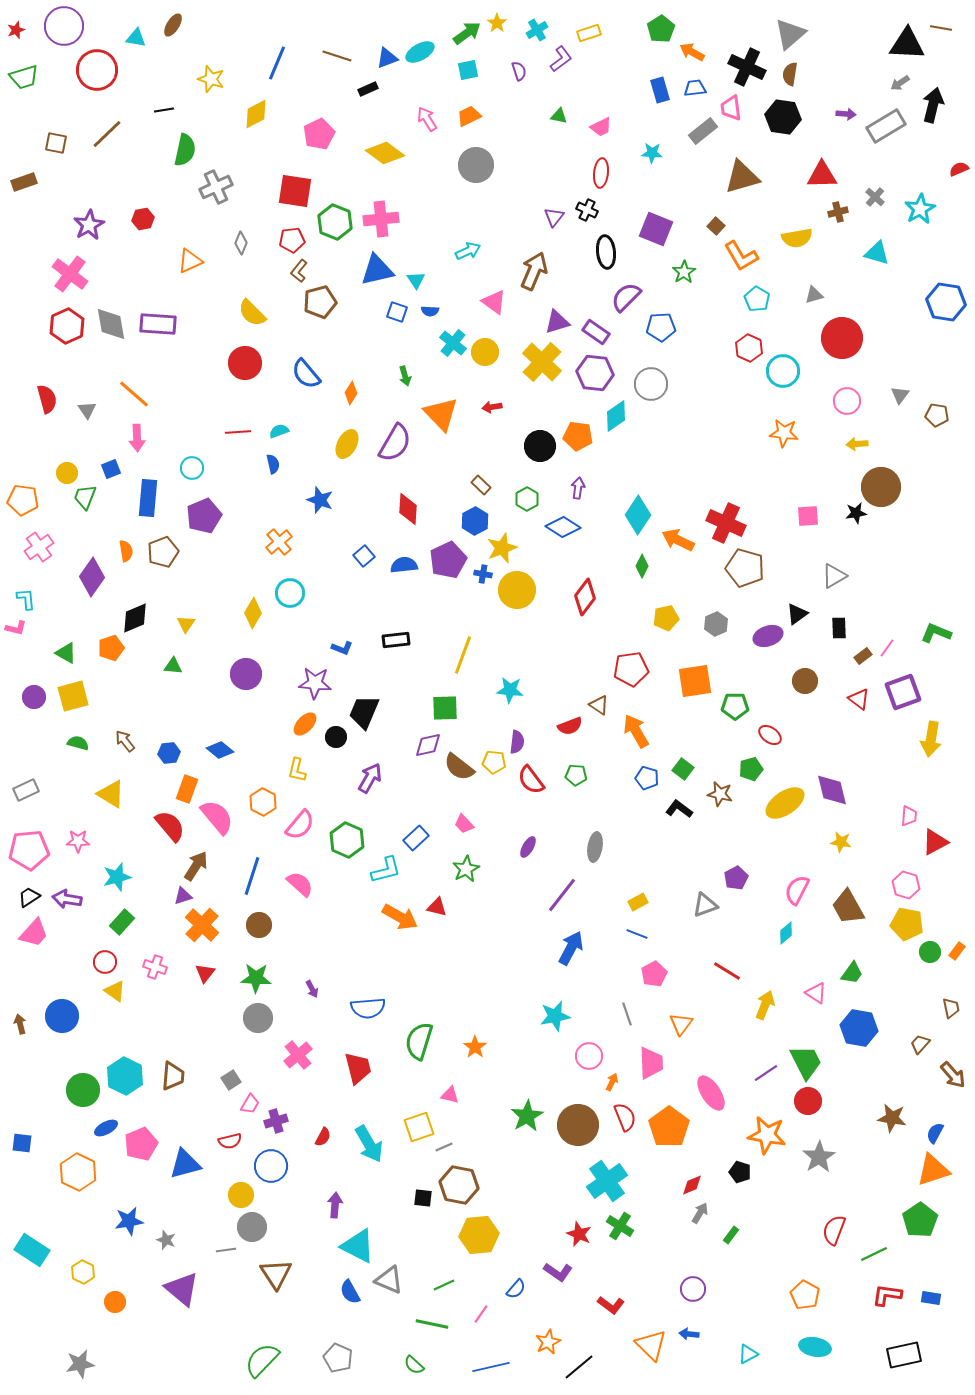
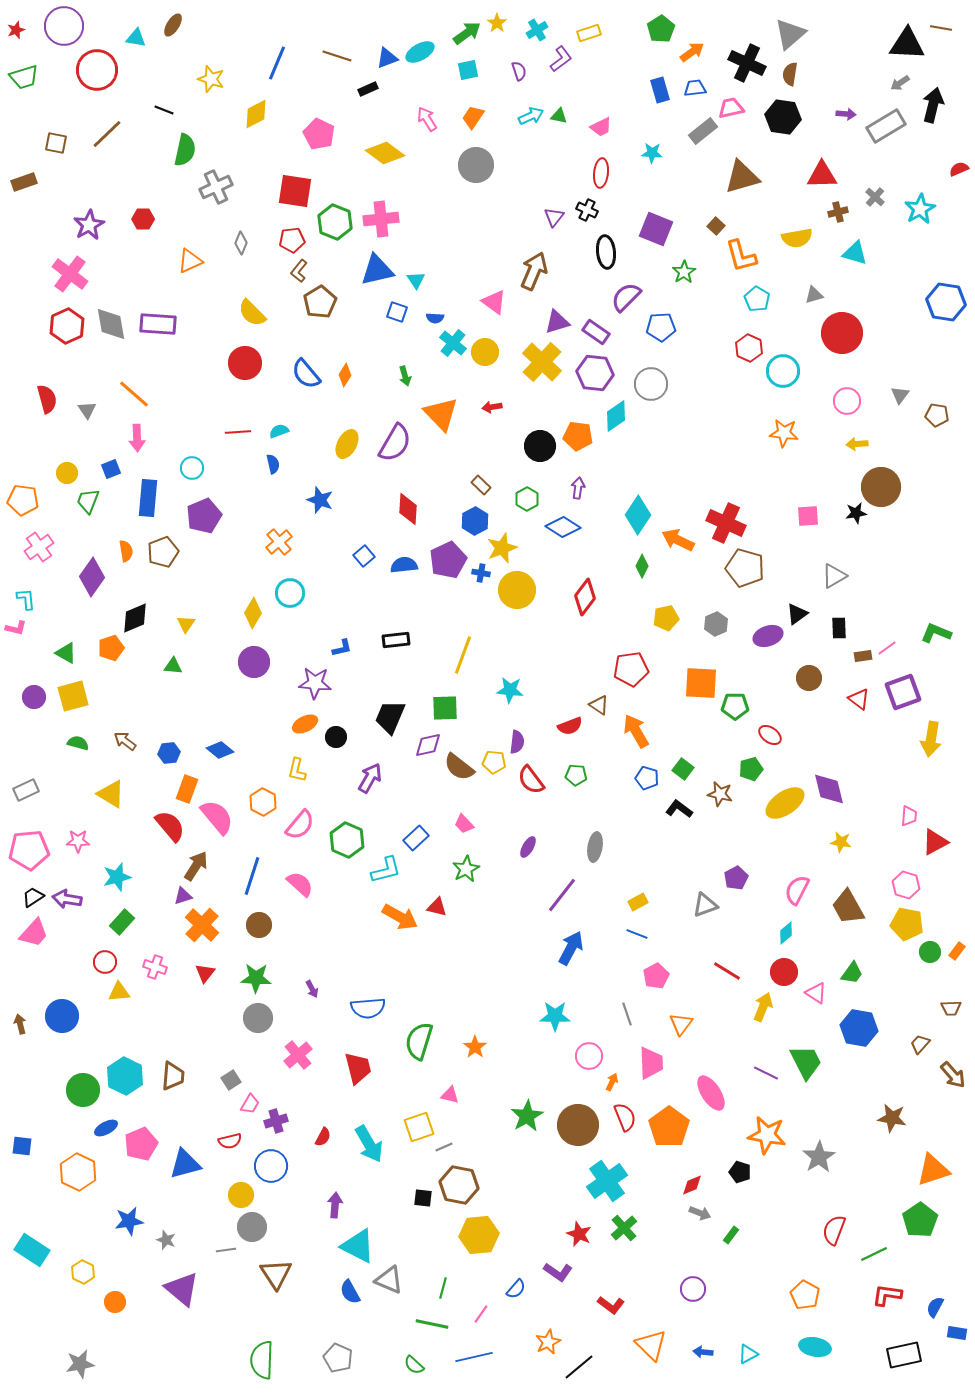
orange arrow at (692, 52): rotated 115 degrees clockwise
black cross at (747, 67): moved 4 px up
pink trapezoid at (731, 108): rotated 84 degrees clockwise
black line at (164, 110): rotated 30 degrees clockwise
orange trapezoid at (469, 116): moved 4 px right, 1 px down; rotated 30 degrees counterclockwise
pink pentagon at (319, 134): rotated 20 degrees counterclockwise
red hexagon at (143, 219): rotated 10 degrees clockwise
cyan arrow at (468, 251): moved 63 px right, 135 px up
cyan triangle at (877, 253): moved 22 px left
orange L-shape at (741, 256): rotated 15 degrees clockwise
brown pentagon at (320, 302): rotated 16 degrees counterclockwise
blue semicircle at (430, 311): moved 5 px right, 7 px down
red circle at (842, 338): moved 5 px up
orange diamond at (351, 393): moved 6 px left, 18 px up
green trapezoid at (85, 497): moved 3 px right, 4 px down
blue cross at (483, 574): moved 2 px left, 1 px up
blue L-shape at (342, 648): rotated 35 degrees counterclockwise
pink line at (887, 648): rotated 18 degrees clockwise
brown rectangle at (863, 656): rotated 30 degrees clockwise
purple circle at (246, 674): moved 8 px right, 12 px up
orange square at (695, 681): moved 6 px right, 2 px down; rotated 12 degrees clockwise
brown circle at (805, 681): moved 4 px right, 3 px up
black trapezoid at (364, 712): moved 26 px right, 5 px down
orange ellipse at (305, 724): rotated 20 degrees clockwise
brown arrow at (125, 741): rotated 15 degrees counterclockwise
purple diamond at (832, 790): moved 3 px left, 1 px up
black trapezoid at (29, 897): moved 4 px right
pink pentagon at (654, 974): moved 2 px right, 2 px down
yellow triangle at (115, 991): moved 4 px right, 1 px down; rotated 40 degrees counterclockwise
yellow arrow at (765, 1005): moved 2 px left, 2 px down
brown trapezoid at (951, 1008): rotated 100 degrees clockwise
cyan star at (555, 1016): rotated 12 degrees clockwise
purple line at (766, 1073): rotated 60 degrees clockwise
red circle at (808, 1101): moved 24 px left, 129 px up
blue semicircle at (935, 1133): moved 174 px down
blue square at (22, 1143): moved 3 px down
gray arrow at (700, 1213): rotated 80 degrees clockwise
green cross at (620, 1226): moved 4 px right, 2 px down; rotated 16 degrees clockwise
green line at (444, 1285): moved 1 px left, 3 px down; rotated 50 degrees counterclockwise
blue rectangle at (931, 1298): moved 26 px right, 35 px down
blue arrow at (689, 1334): moved 14 px right, 18 px down
green semicircle at (262, 1360): rotated 42 degrees counterclockwise
blue line at (491, 1367): moved 17 px left, 10 px up
